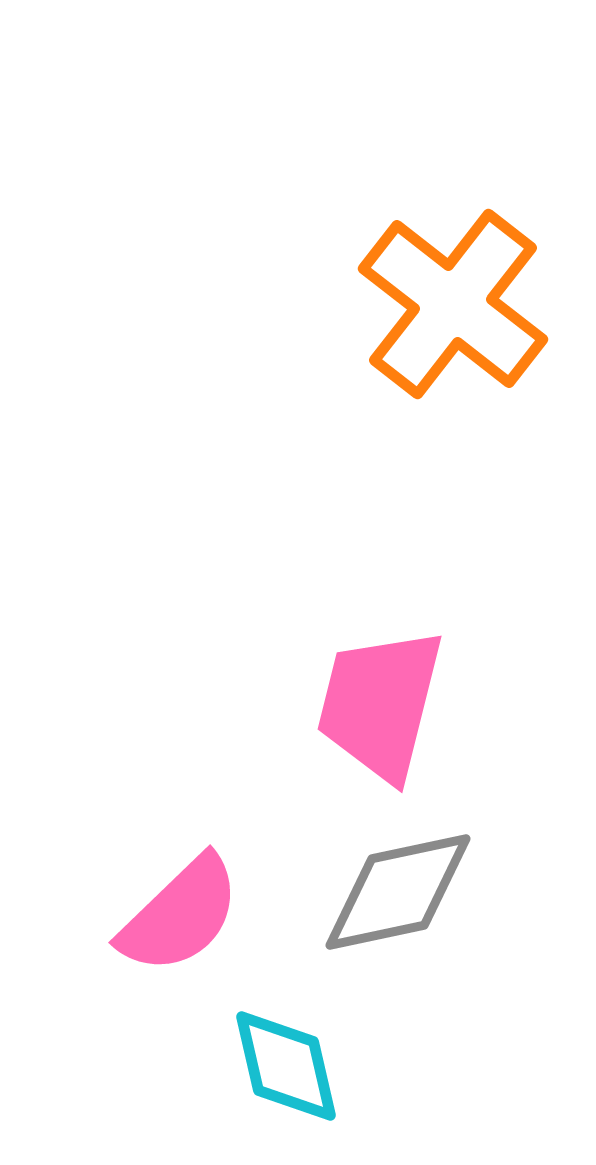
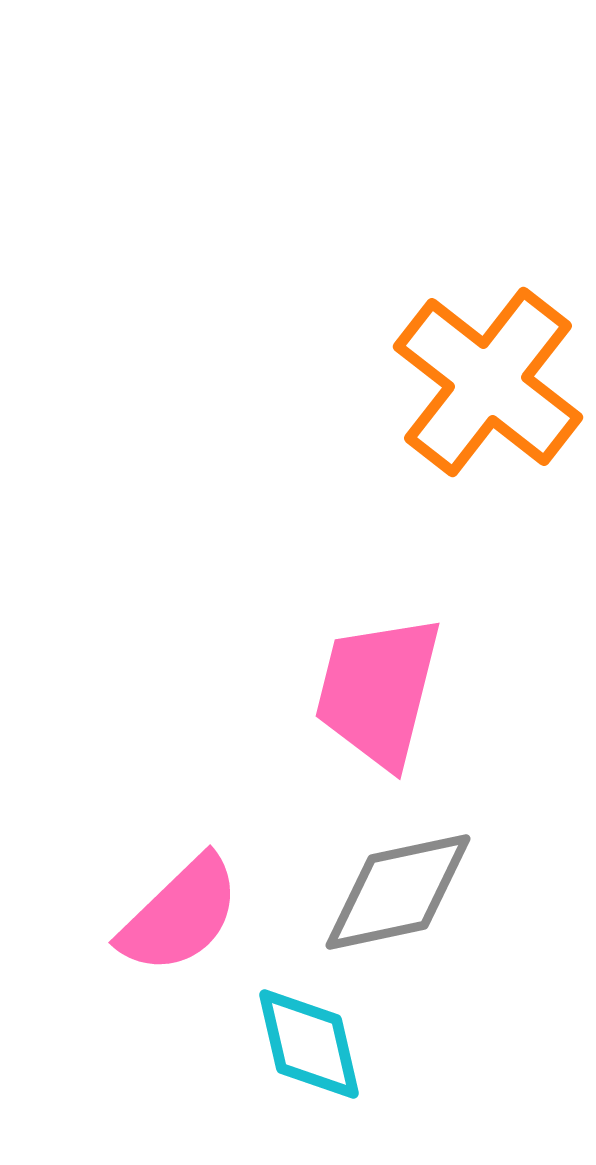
orange cross: moved 35 px right, 78 px down
pink trapezoid: moved 2 px left, 13 px up
cyan diamond: moved 23 px right, 22 px up
